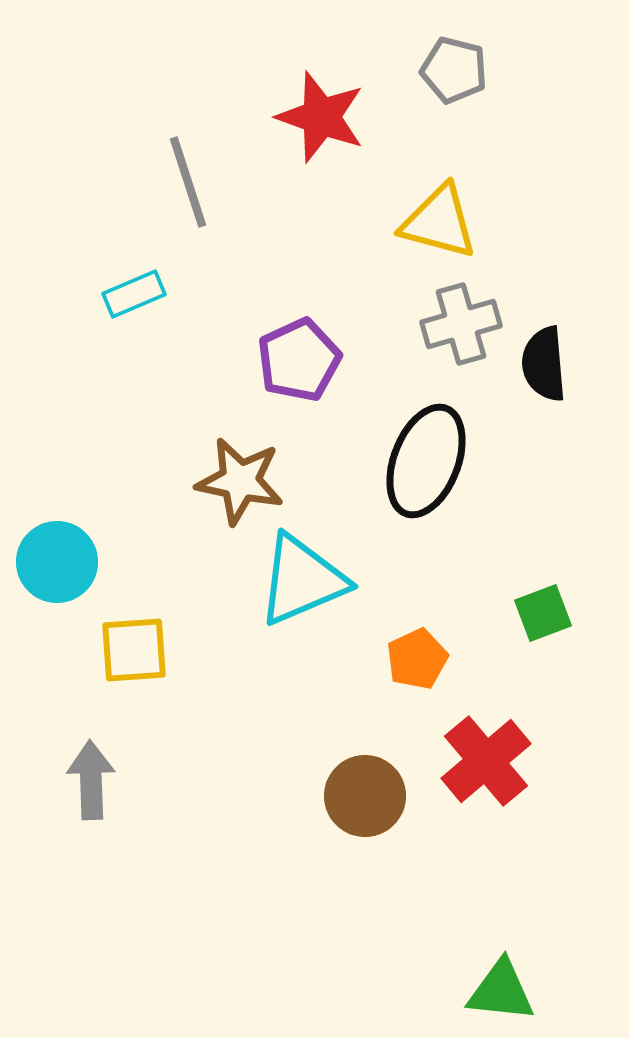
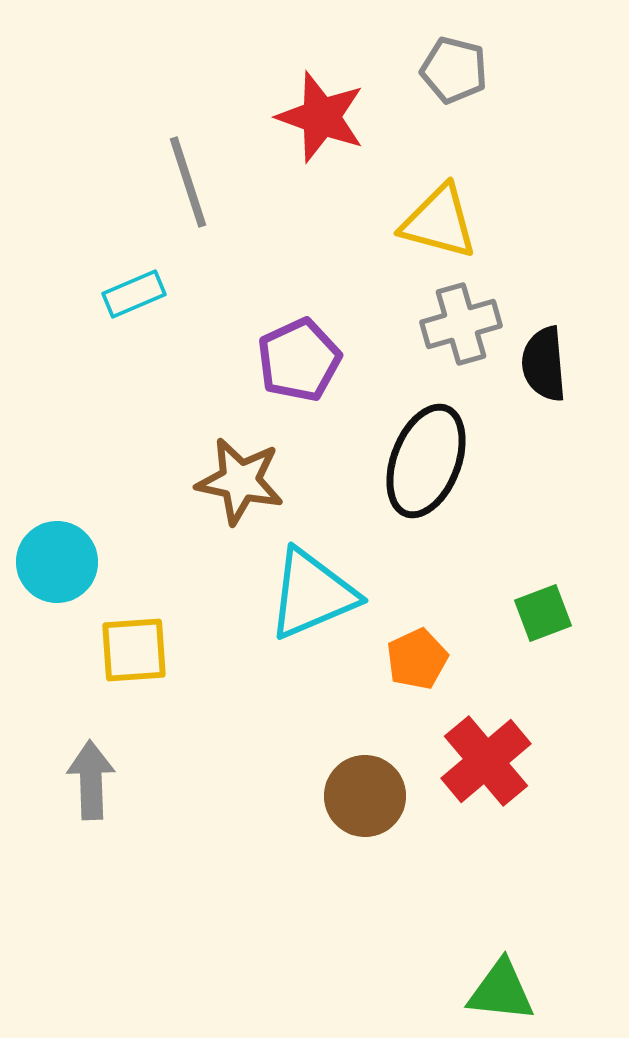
cyan triangle: moved 10 px right, 14 px down
